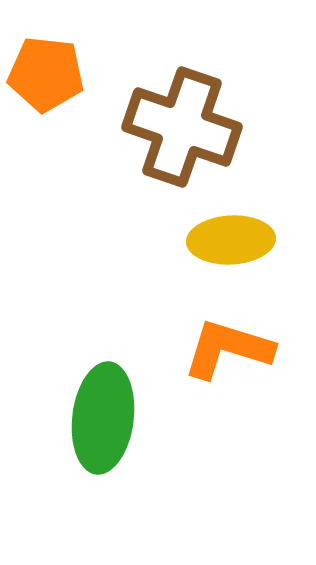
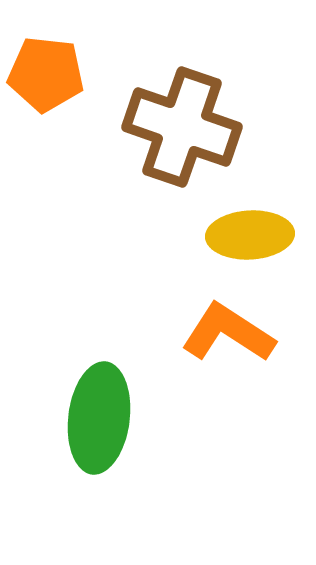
yellow ellipse: moved 19 px right, 5 px up
orange L-shape: moved 16 px up; rotated 16 degrees clockwise
green ellipse: moved 4 px left
